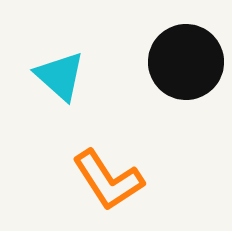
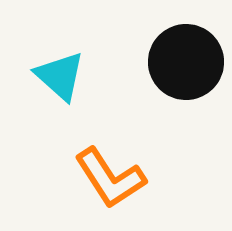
orange L-shape: moved 2 px right, 2 px up
